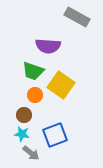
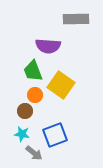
gray rectangle: moved 1 px left, 2 px down; rotated 30 degrees counterclockwise
green trapezoid: rotated 50 degrees clockwise
brown circle: moved 1 px right, 4 px up
gray arrow: moved 3 px right
